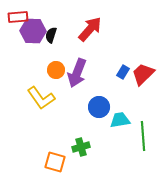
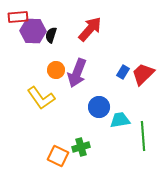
orange square: moved 3 px right, 6 px up; rotated 10 degrees clockwise
